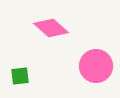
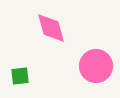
pink diamond: rotated 32 degrees clockwise
